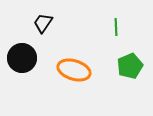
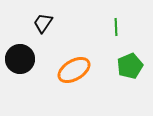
black circle: moved 2 px left, 1 px down
orange ellipse: rotated 48 degrees counterclockwise
